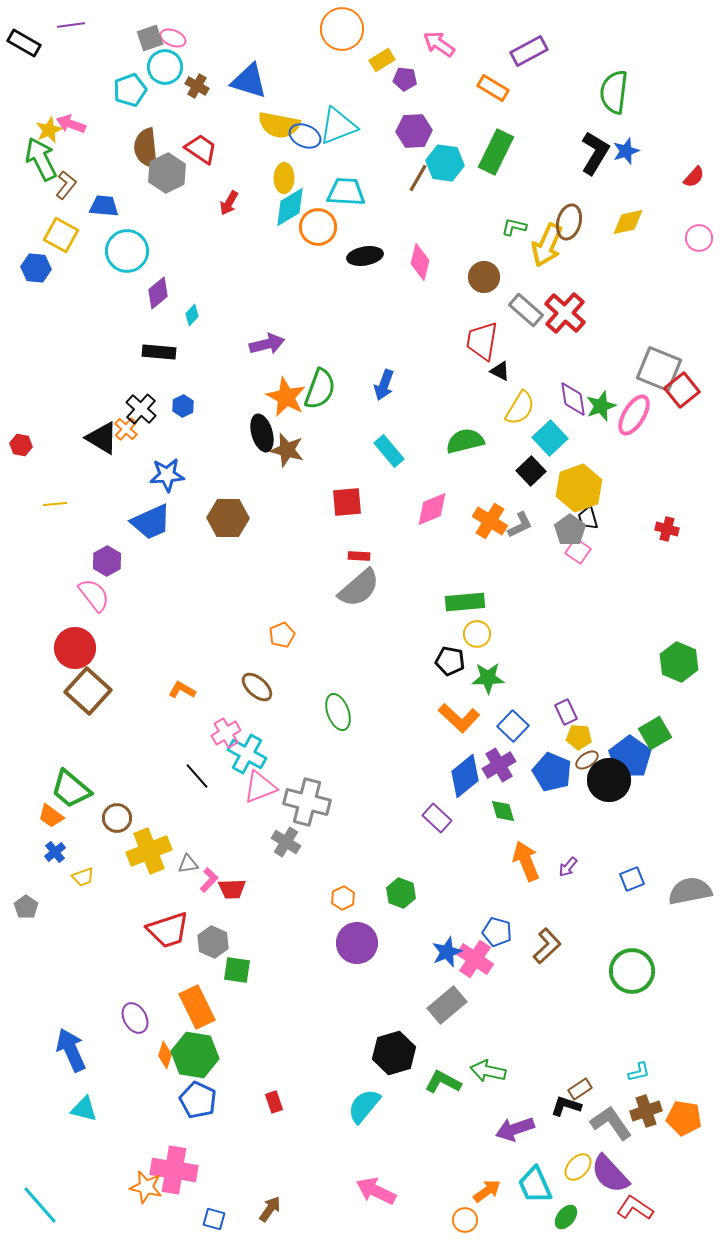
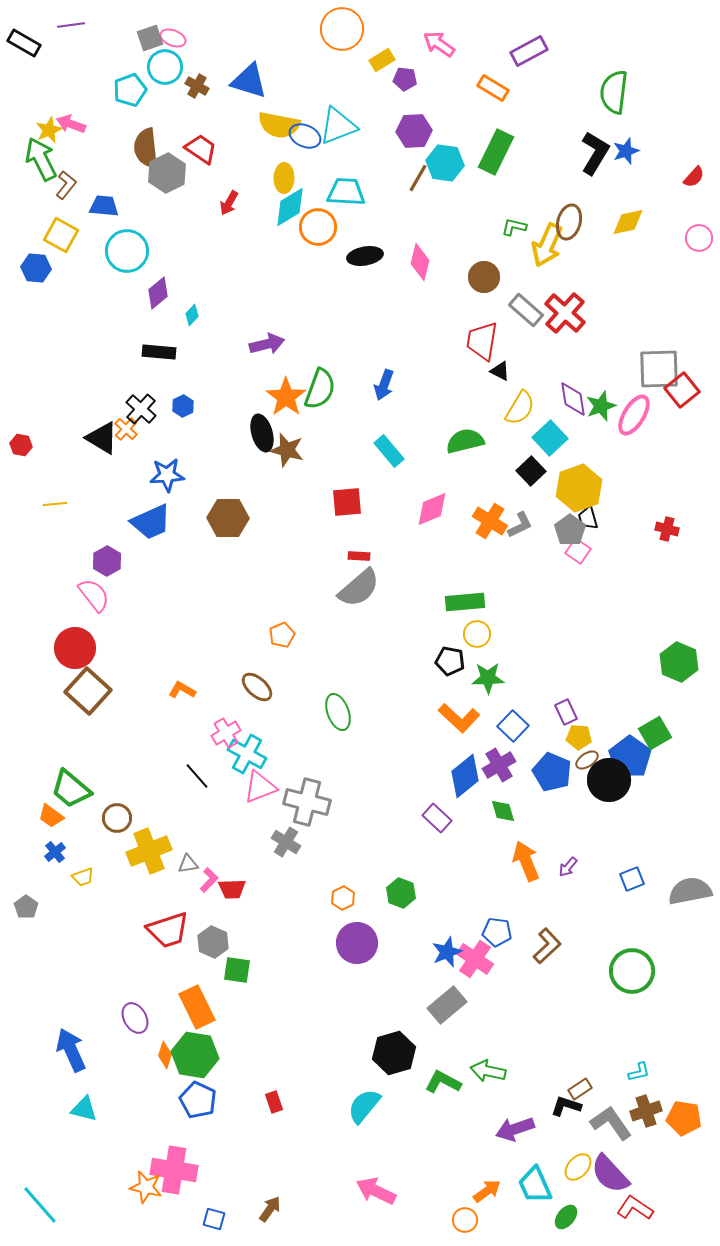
gray square at (659, 369): rotated 24 degrees counterclockwise
orange star at (286, 397): rotated 9 degrees clockwise
blue pentagon at (497, 932): rotated 8 degrees counterclockwise
